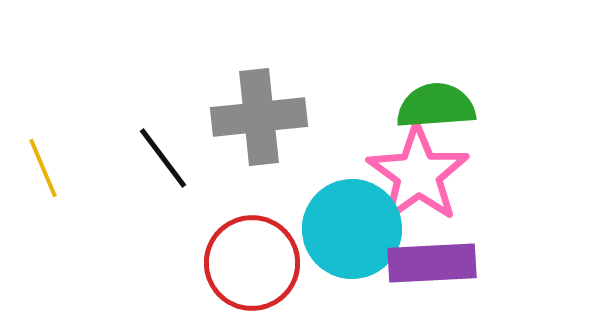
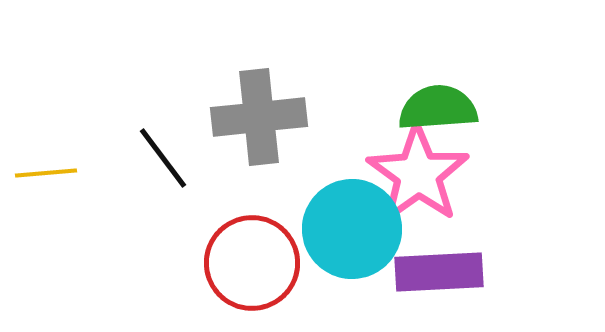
green semicircle: moved 2 px right, 2 px down
yellow line: moved 3 px right, 5 px down; rotated 72 degrees counterclockwise
purple rectangle: moved 7 px right, 9 px down
